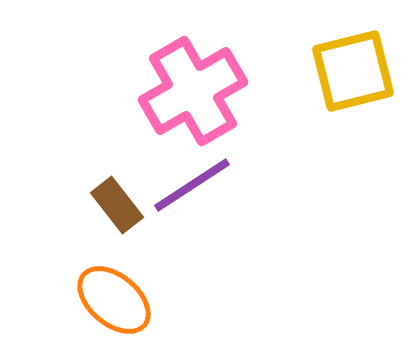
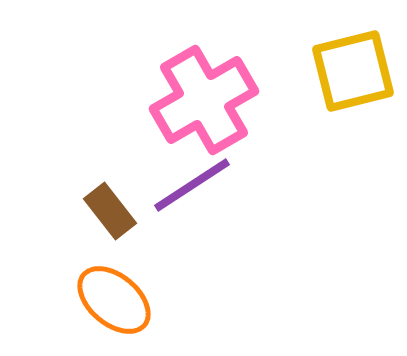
pink cross: moved 11 px right, 9 px down
brown rectangle: moved 7 px left, 6 px down
